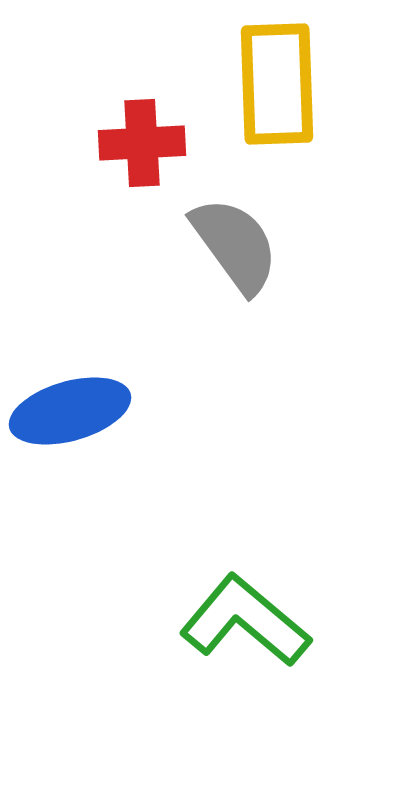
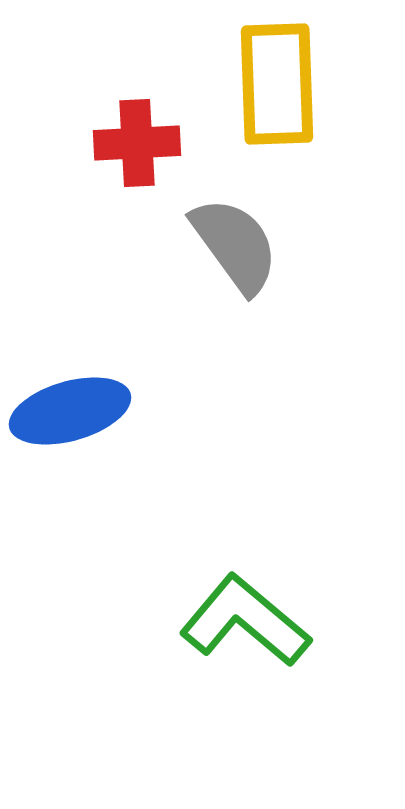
red cross: moved 5 px left
